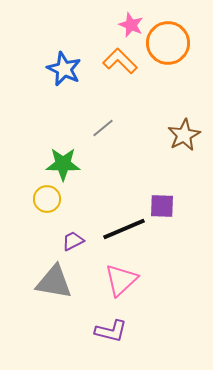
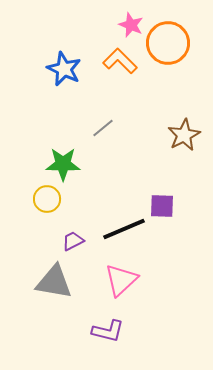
purple L-shape: moved 3 px left
